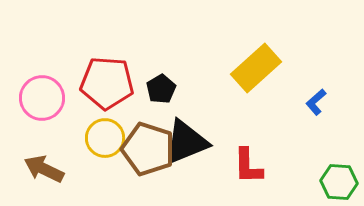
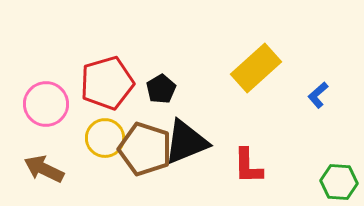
red pentagon: rotated 20 degrees counterclockwise
pink circle: moved 4 px right, 6 px down
blue L-shape: moved 2 px right, 7 px up
brown pentagon: moved 3 px left
